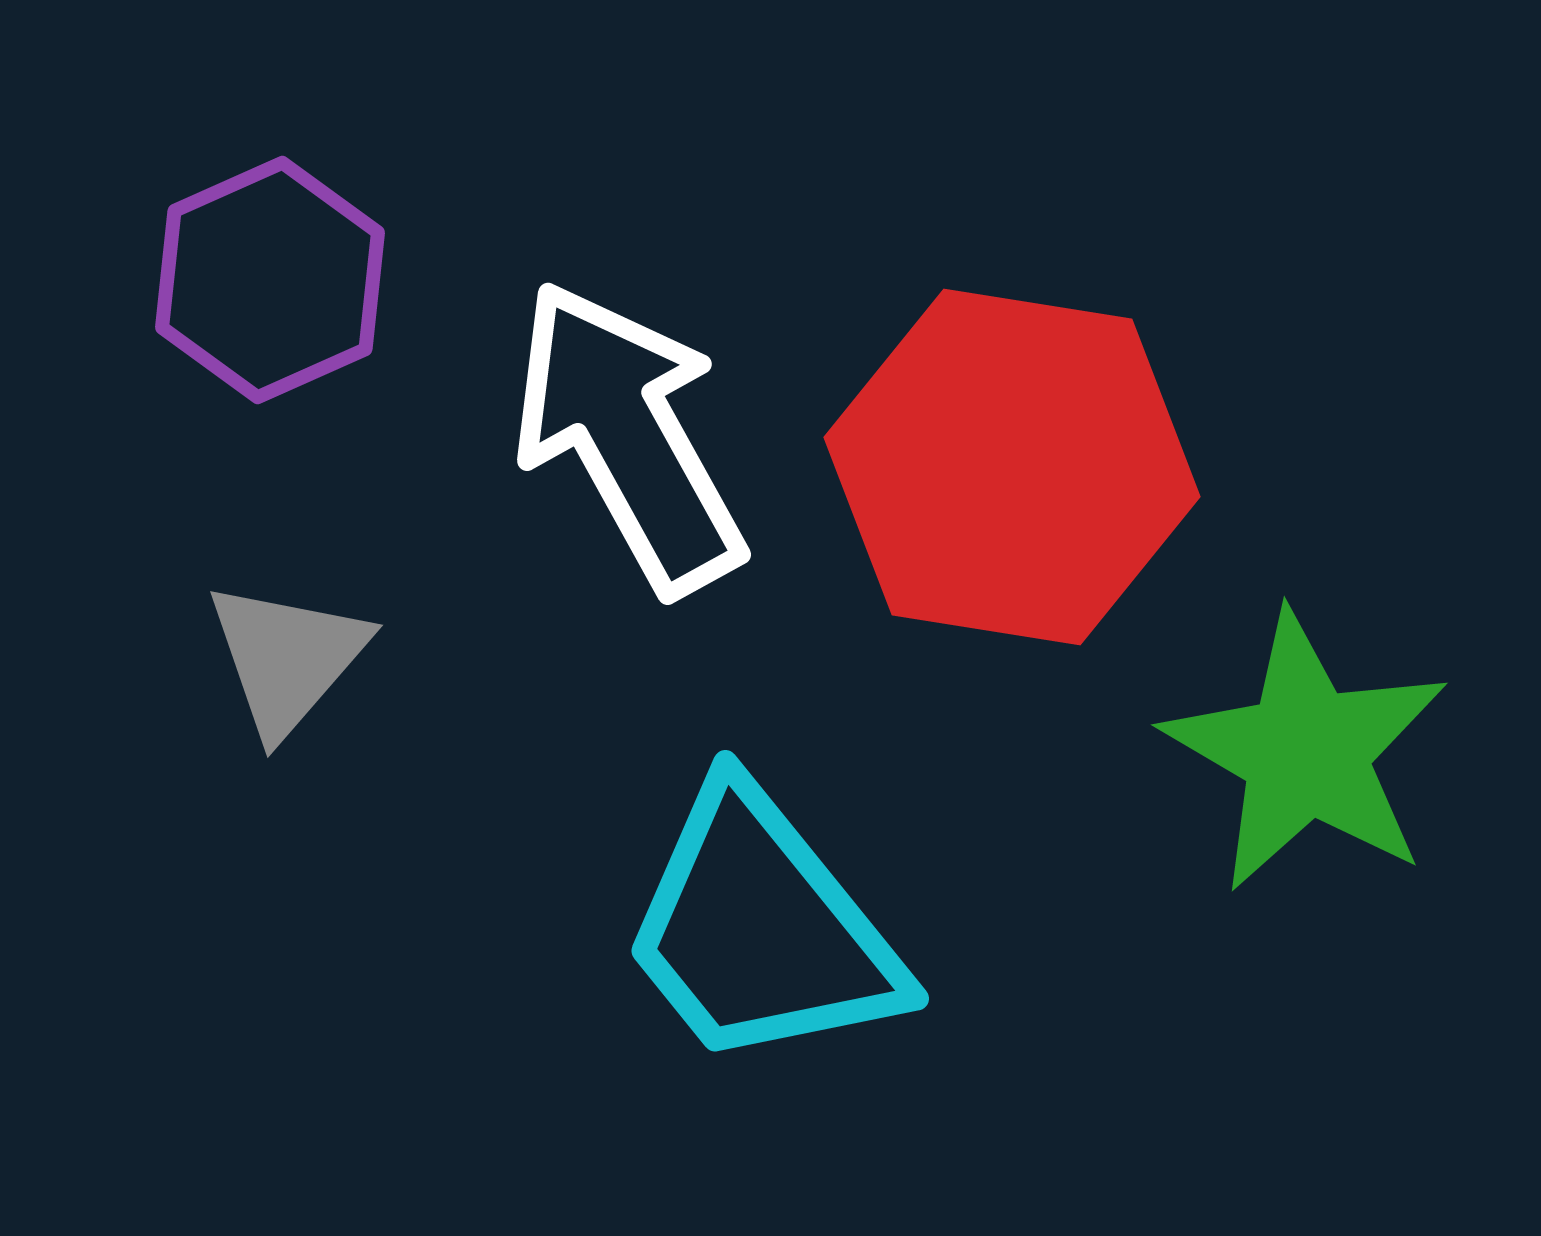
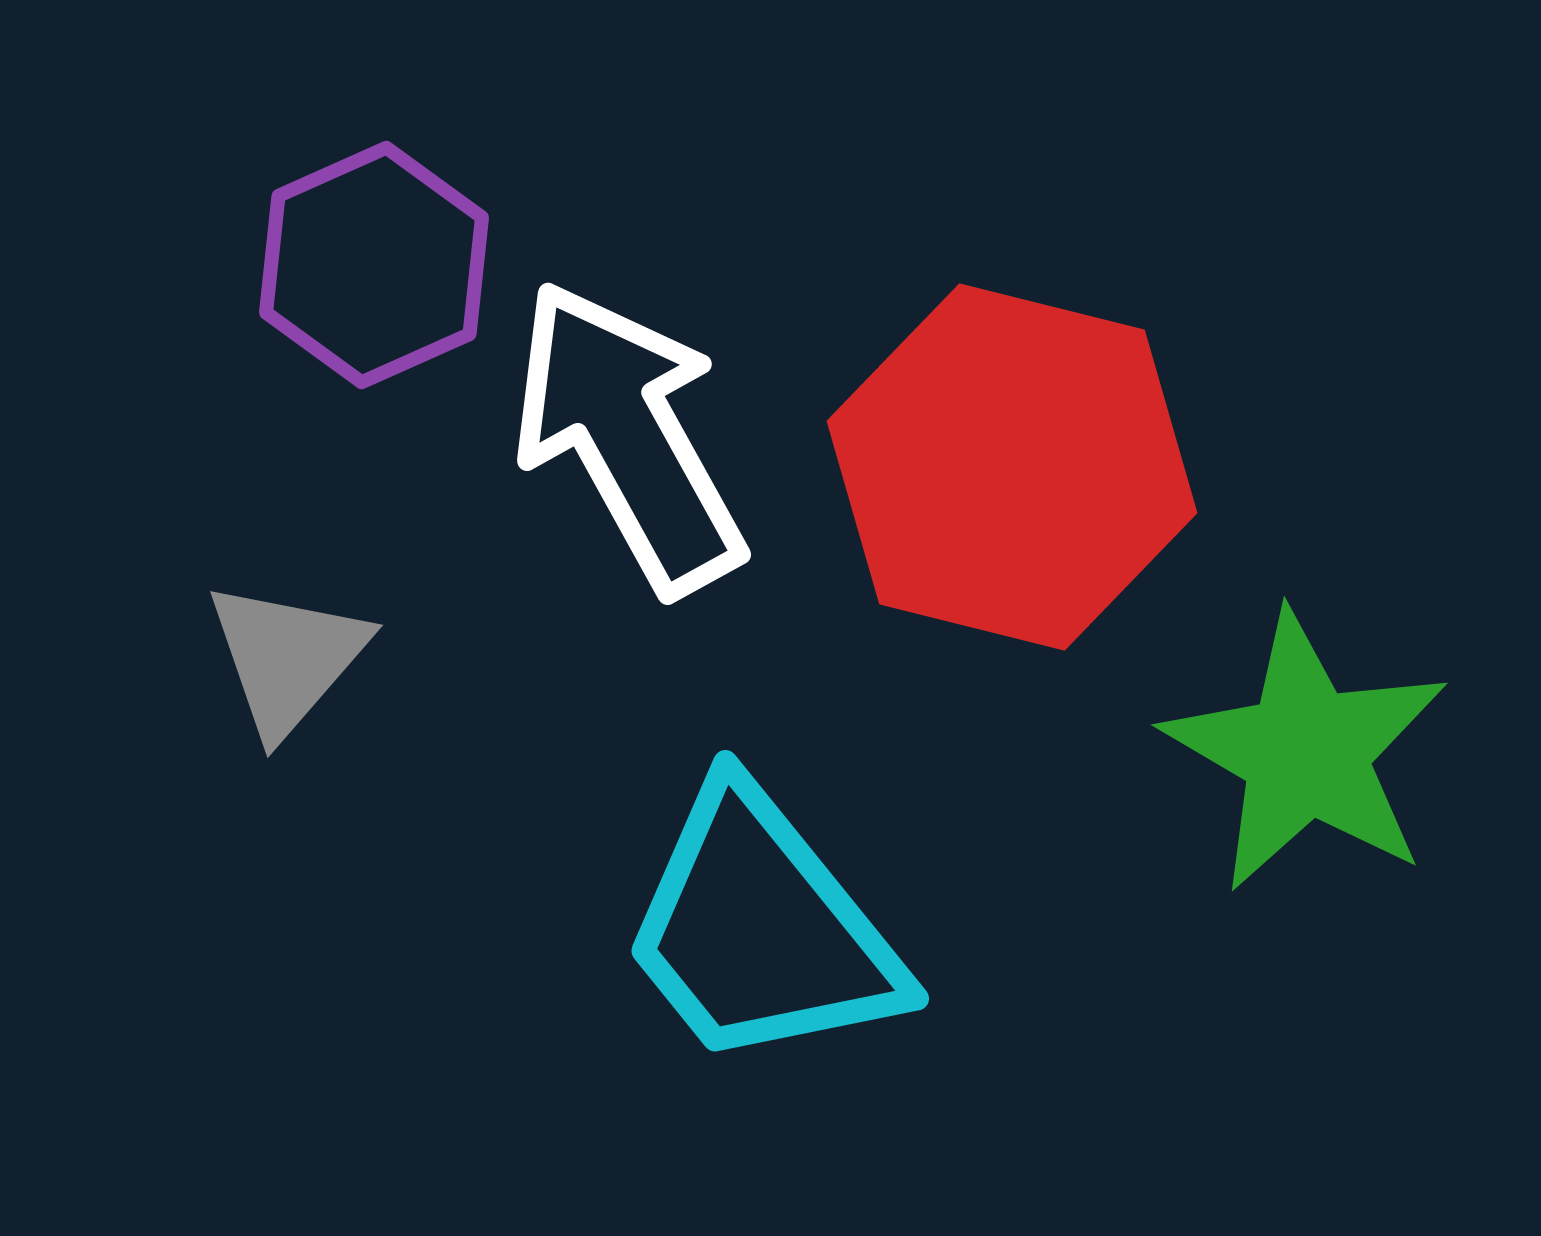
purple hexagon: moved 104 px right, 15 px up
red hexagon: rotated 5 degrees clockwise
